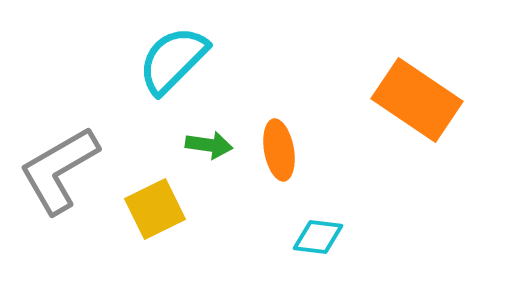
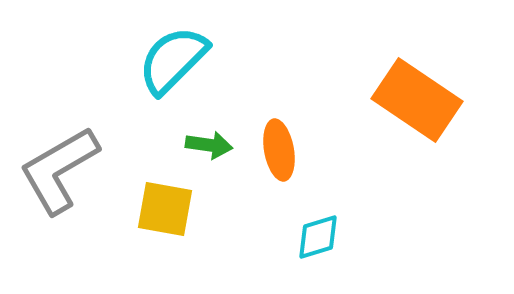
yellow square: moved 10 px right; rotated 36 degrees clockwise
cyan diamond: rotated 24 degrees counterclockwise
